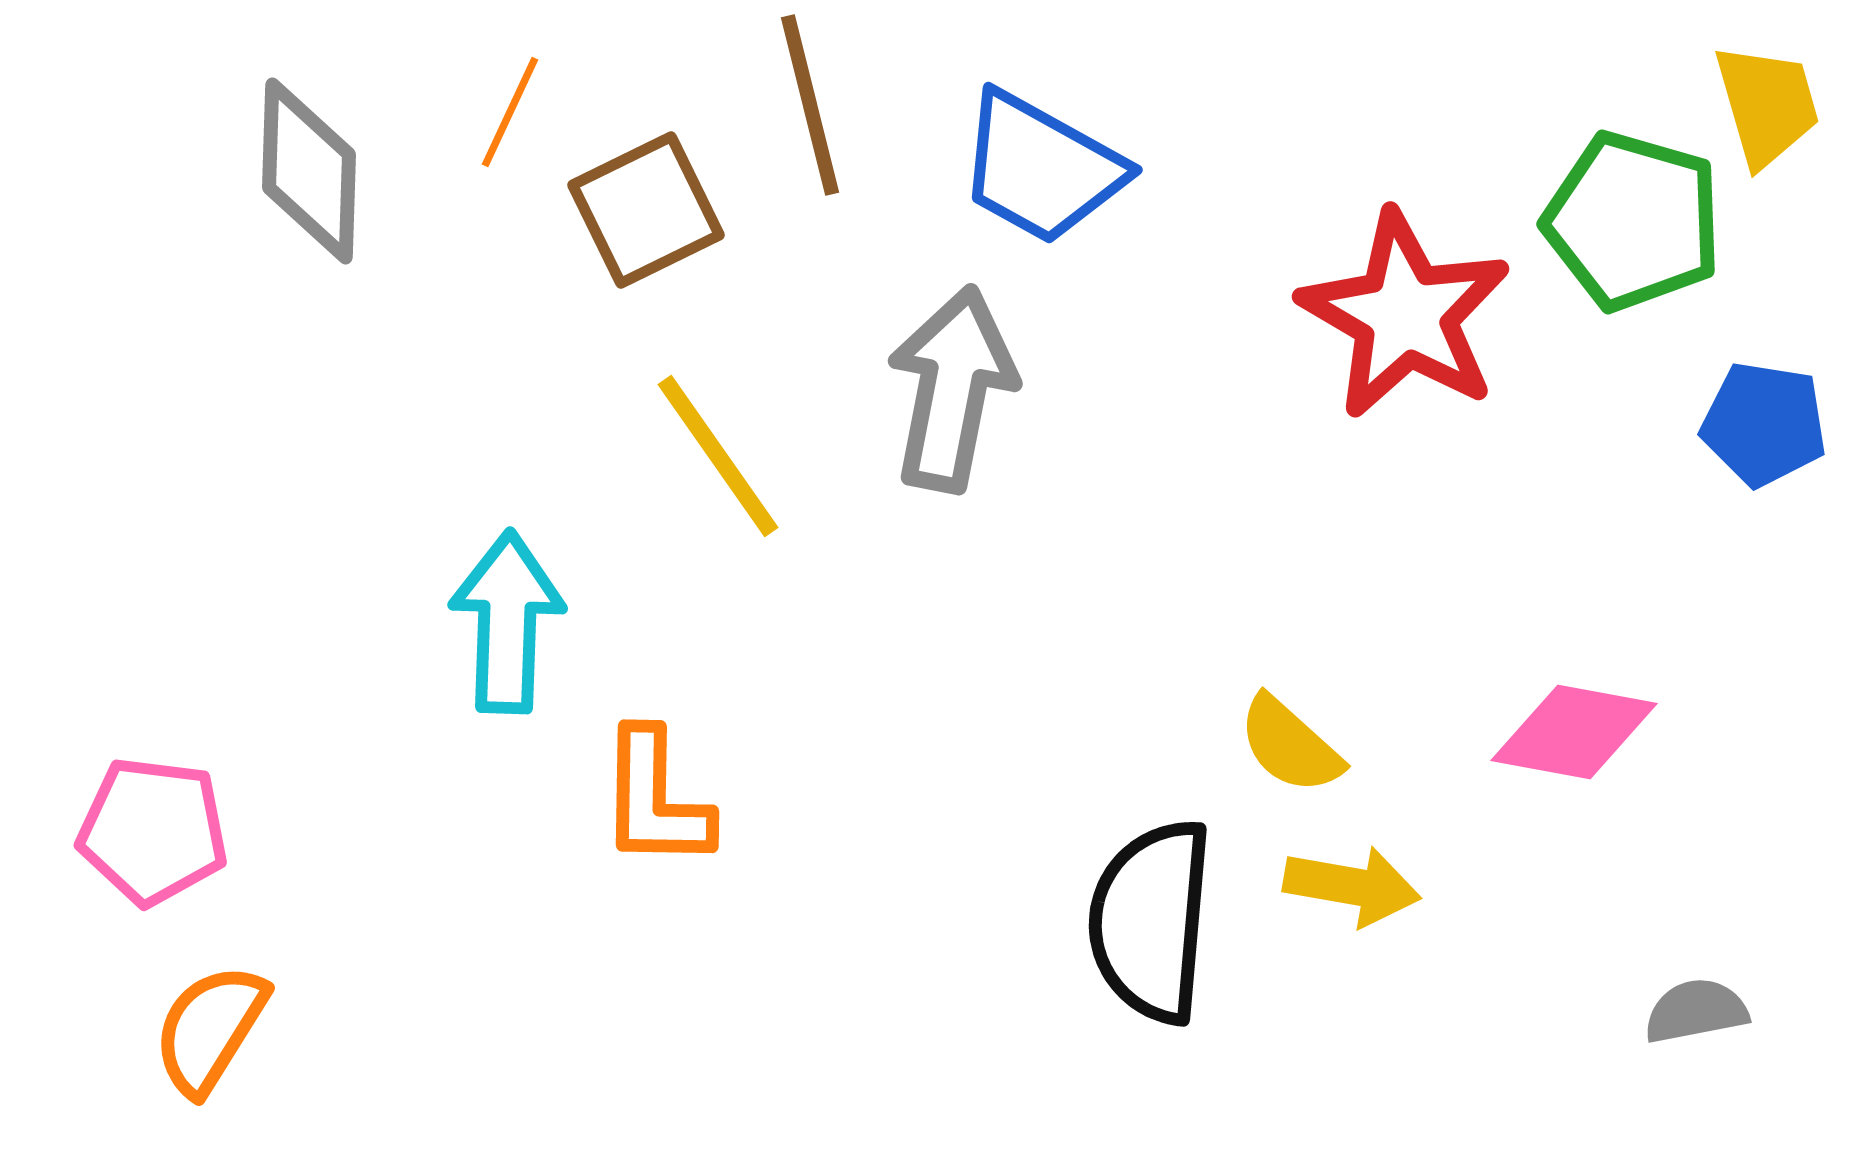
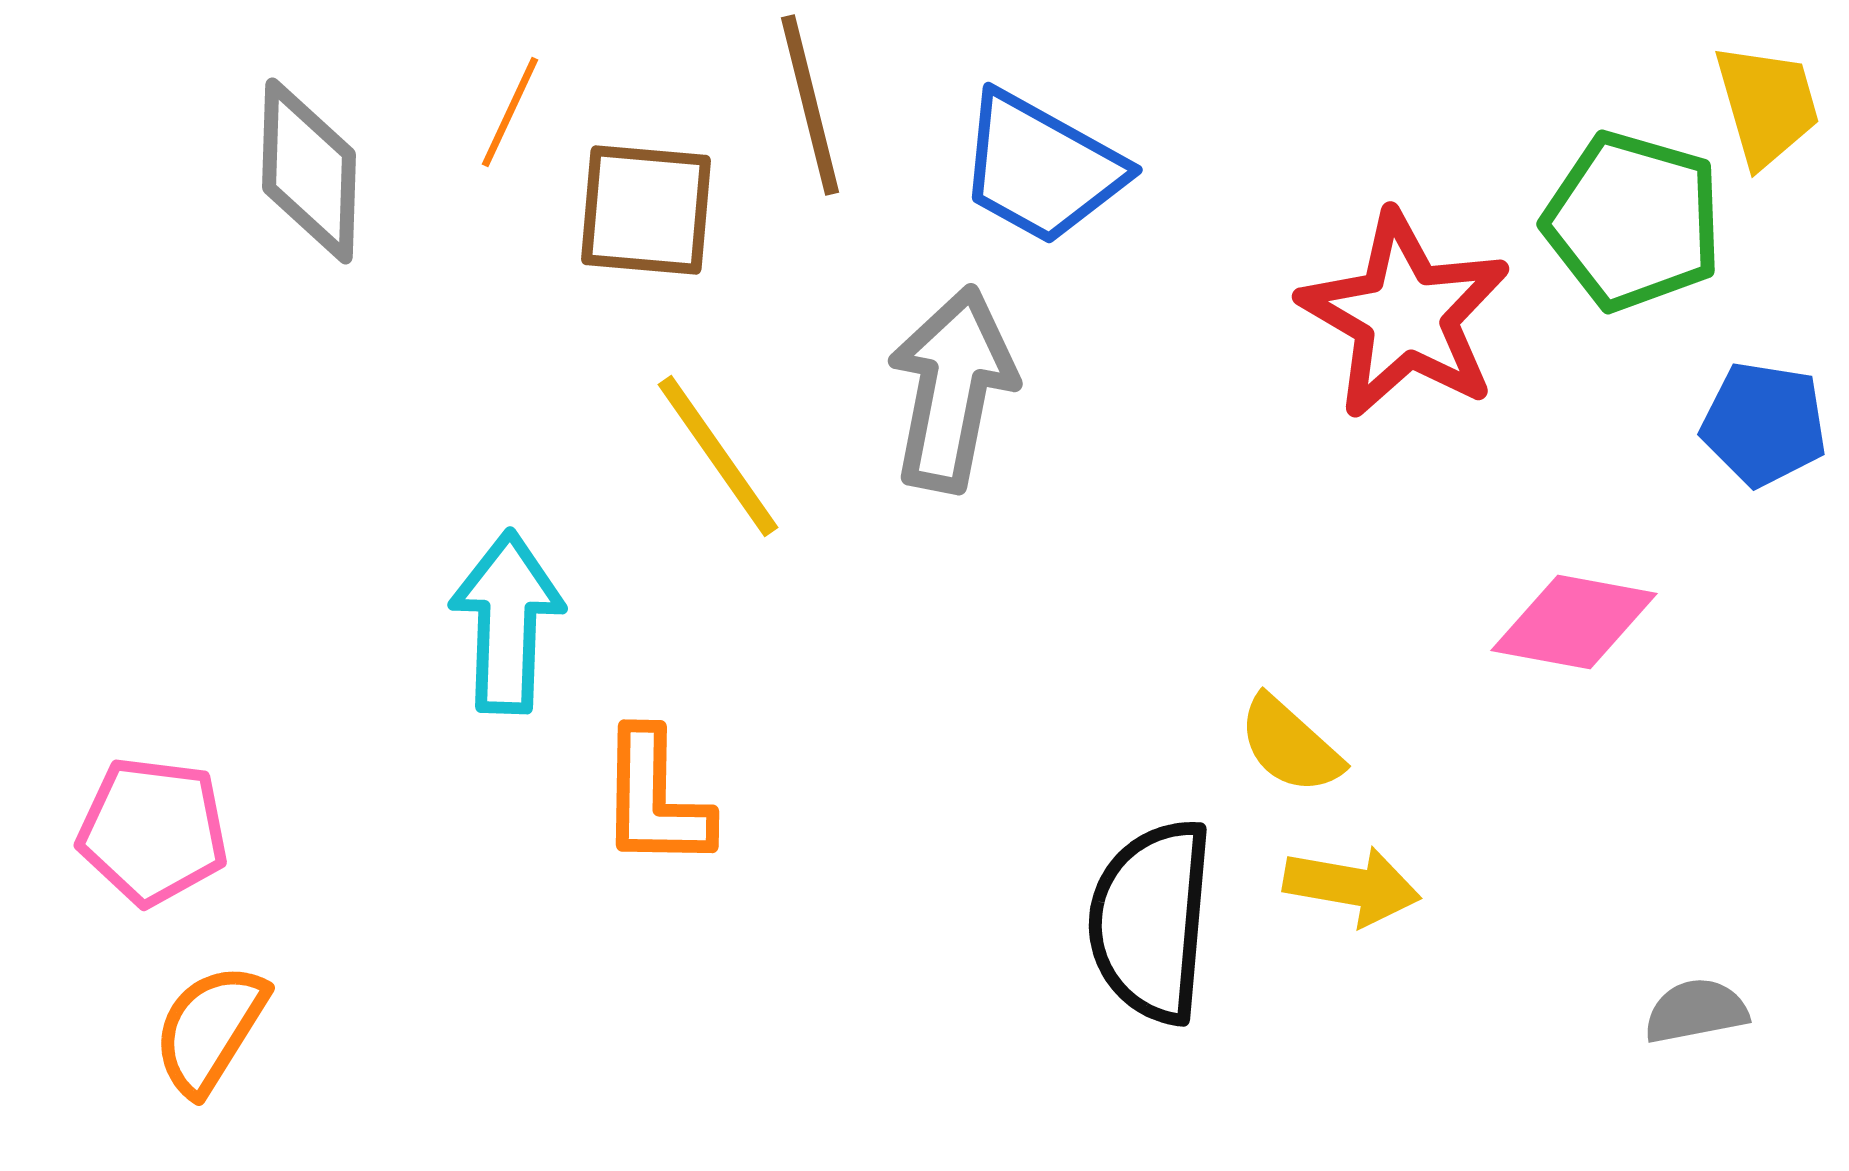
brown square: rotated 31 degrees clockwise
pink diamond: moved 110 px up
